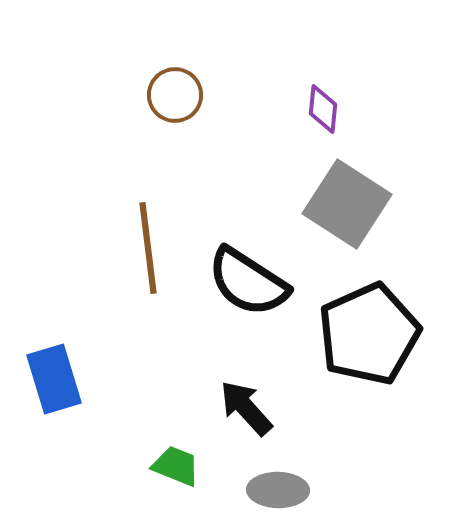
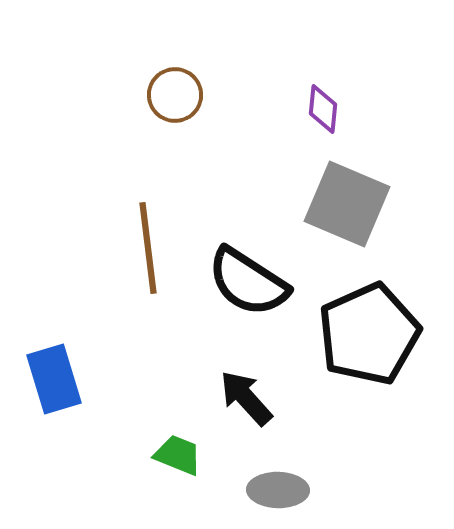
gray square: rotated 10 degrees counterclockwise
black arrow: moved 10 px up
green trapezoid: moved 2 px right, 11 px up
